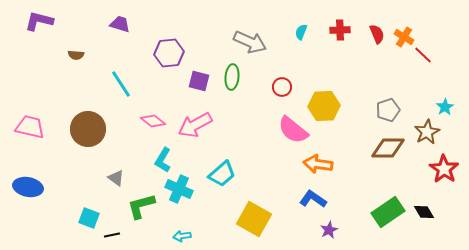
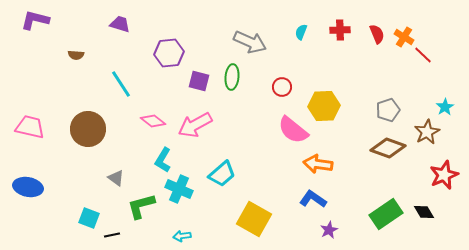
purple L-shape: moved 4 px left, 1 px up
brown diamond: rotated 20 degrees clockwise
red star: moved 6 px down; rotated 16 degrees clockwise
green rectangle: moved 2 px left, 2 px down
